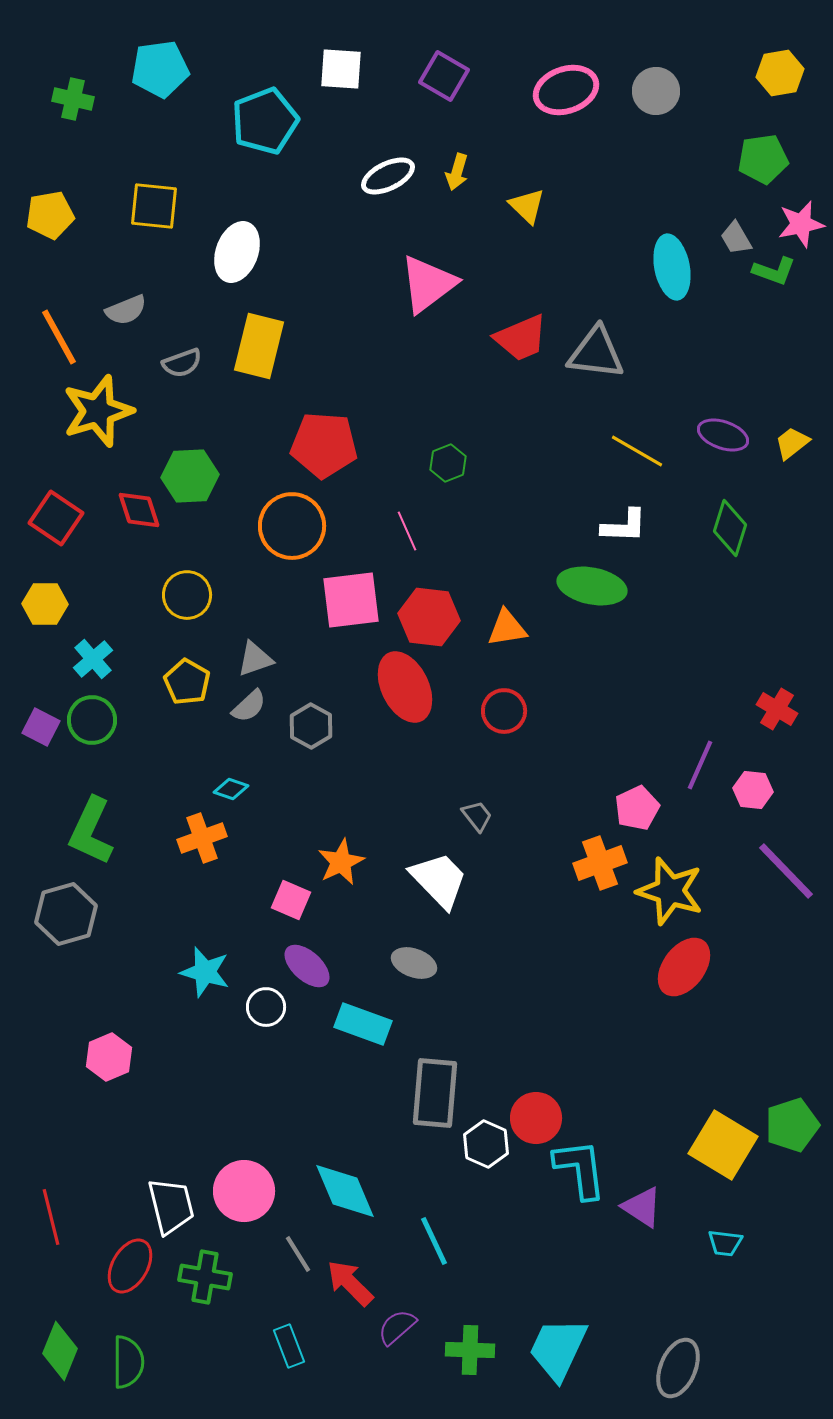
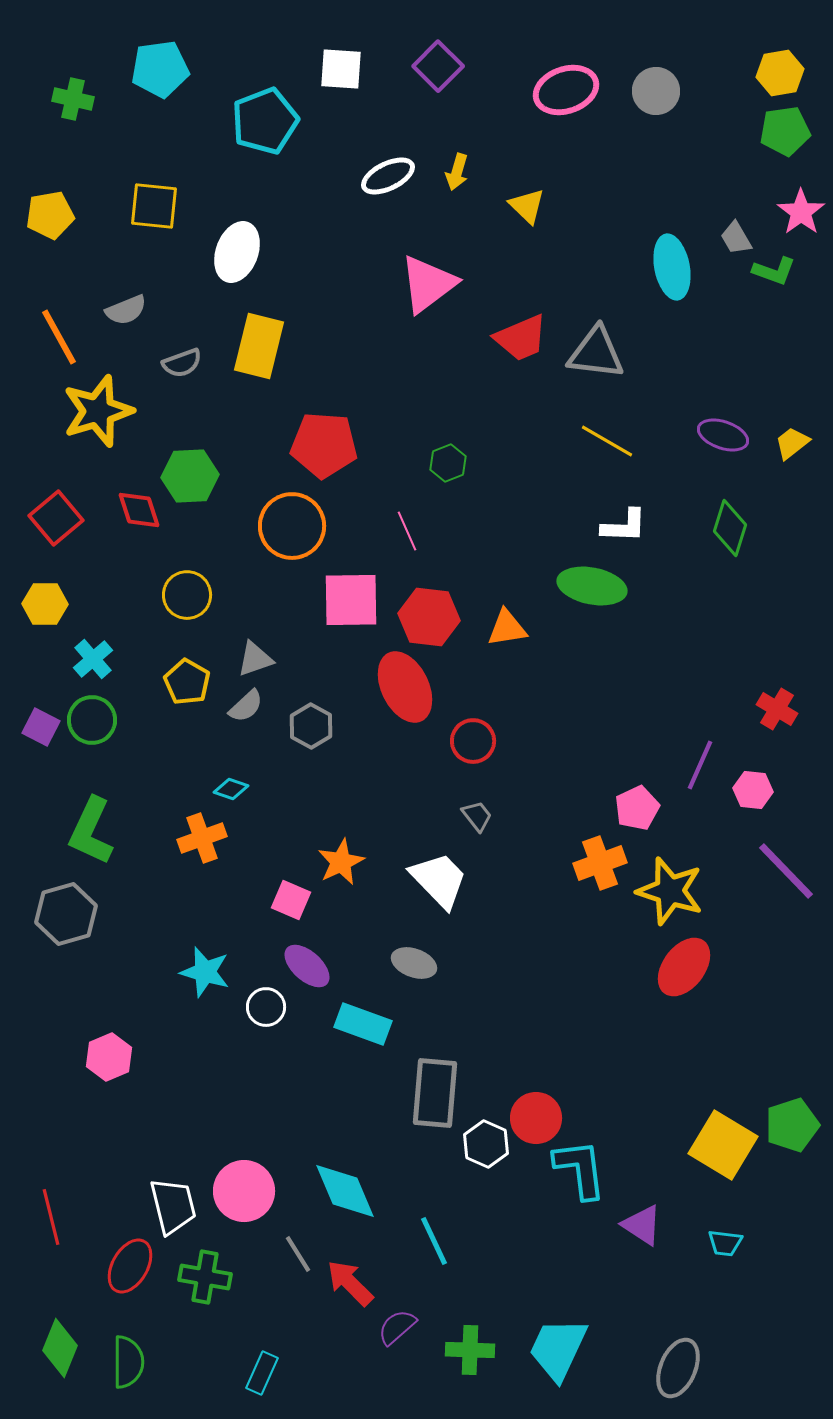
purple square at (444, 76): moved 6 px left, 10 px up; rotated 15 degrees clockwise
green pentagon at (763, 159): moved 22 px right, 28 px up
pink star at (801, 224): moved 12 px up; rotated 24 degrees counterclockwise
yellow line at (637, 451): moved 30 px left, 10 px up
red square at (56, 518): rotated 16 degrees clockwise
pink square at (351, 600): rotated 6 degrees clockwise
gray semicircle at (249, 706): moved 3 px left
red circle at (504, 711): moved 31 px left, 30 px down
white trapezoid at (171, 1206): moved 2 px right
purple triangle at (642, 1207): moved 18 px down
cyan rectangle at (289, 1346): moved 27 px left, 27 px down; rotated 45 degrees clockwise
green diamond at (60, 1351): moved 3 px up
